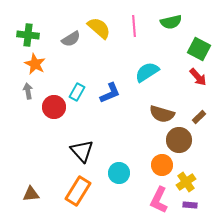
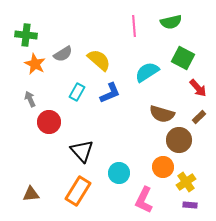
yellow semicircle: moved 32 px down
green cross: moved 2 px left
gray semicircle: moved 8 px left, 15 px down
green square: moved 16 px left, 9 px down
red arrow: moved 11 px down
gray arrow: moved 2 px right, 8 px down; rotated 14 degrees counterclockwise
red circle: moved 5 px left, 15 px down
orange circle: moved 1 px right, 2 px down
pink L-shape: moved 15 px left
